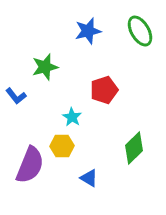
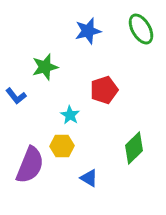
green ellipse: moved 1 px right, 2 px up
cyan star: moved 2 px left, 2 px up
